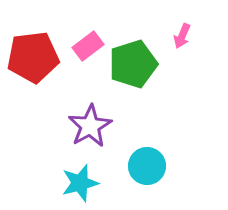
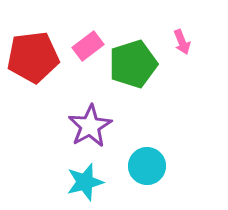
pink arrow: moved 6 px down; rotated 45 degrees counterclockwise
cyan star: moved 5 px right, 1 px up
